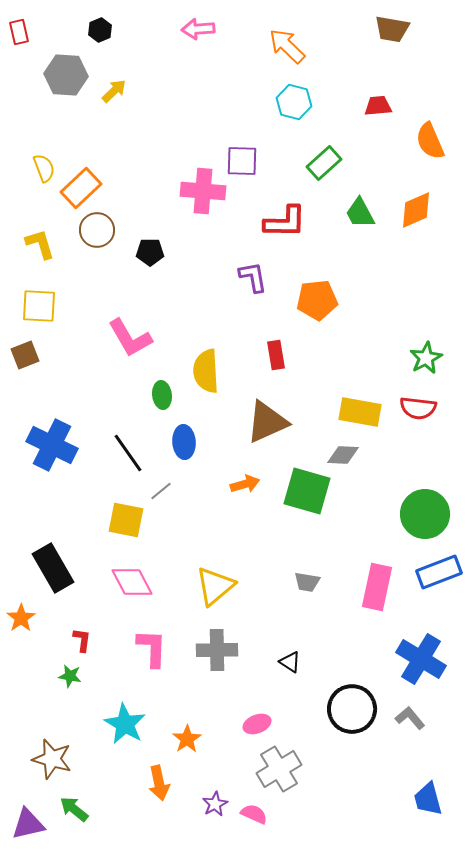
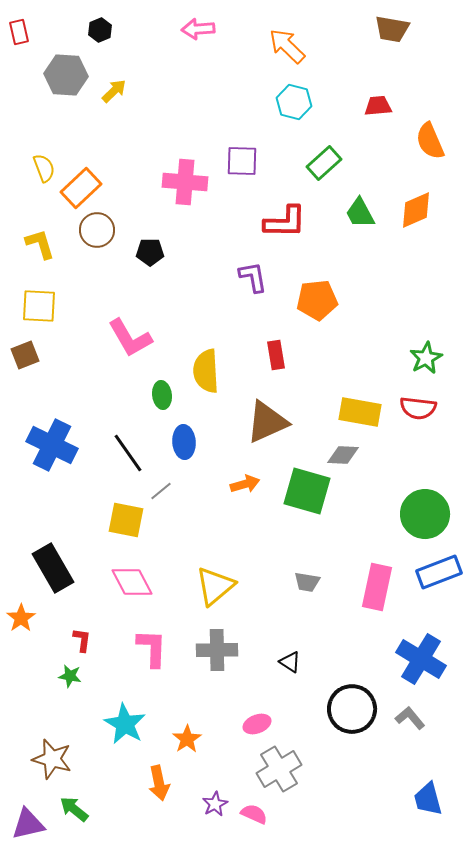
pink cross at (203, 191): moved 18 px left, 9 px up
